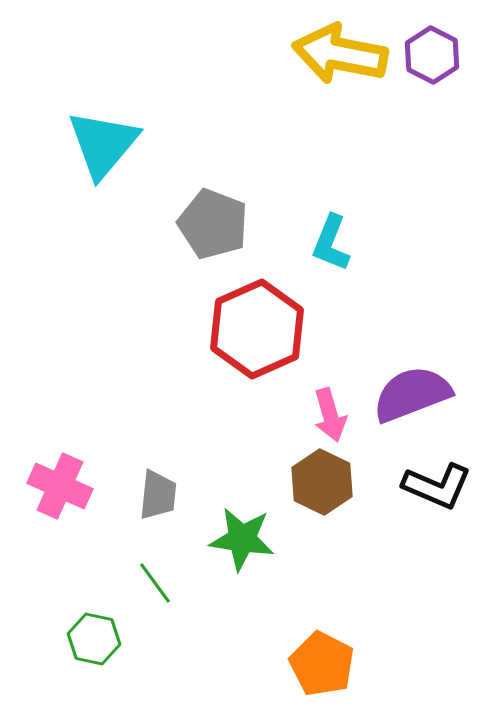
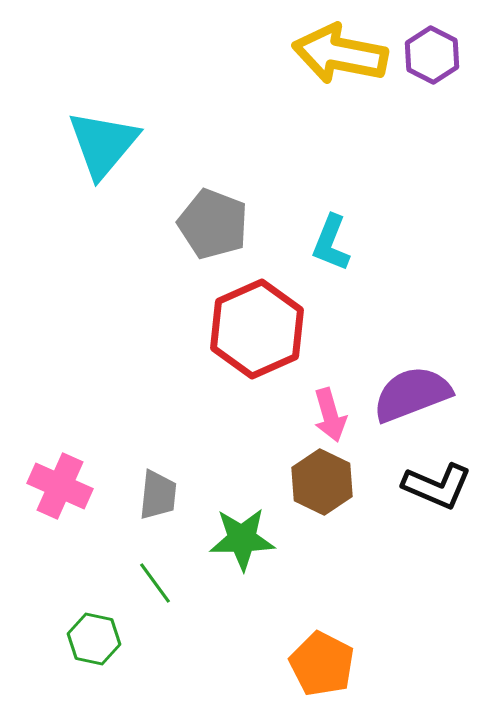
green star: rotated 10 degrees counterclockwise
